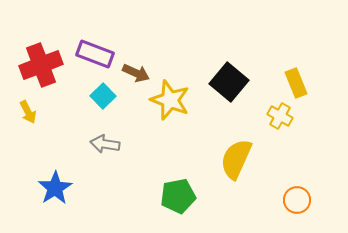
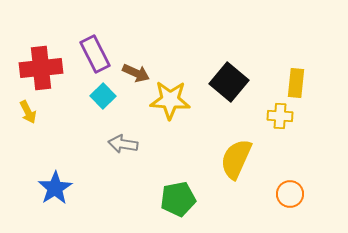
purple rectangle: rotated 42 degrees clockwise
red cross: moved 3 px down; rotated 15 degrees clockwise
yellow rectangle: rotated 28 degrees clockwise
yellow star: rotated 18 degrees counterclockwise
yellow cross: rotated 25 degrees counterclockwise
gray arrow: moved 18 px right
green pentagon: moved 3 px down
orange circle: moved 7 px left, 6 px up
